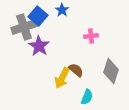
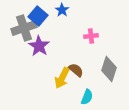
gray cross: moved 1 px down
gray diamond: moved 2 px left, 2 px up
